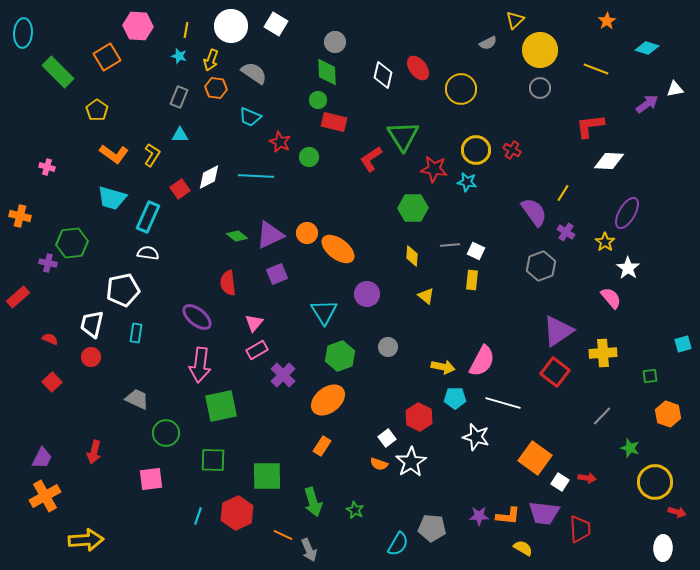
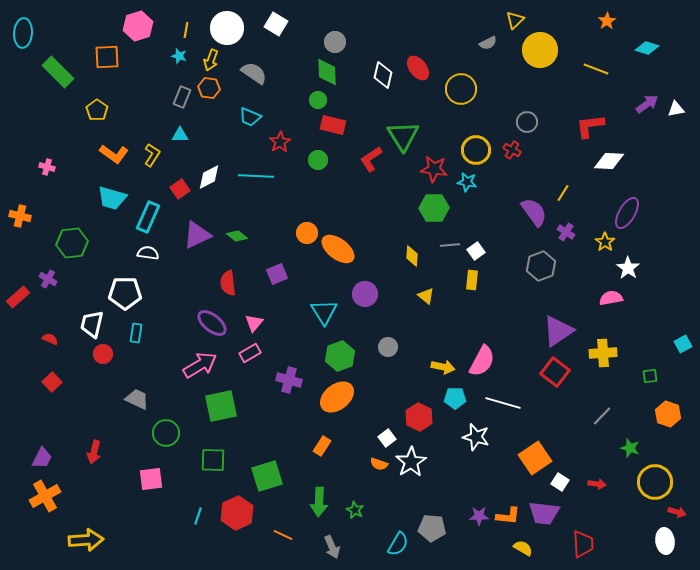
pink hexagon at (138, 26): rotated 20 degrees counterclockwise
white circle at (231, 26): moved 4 px left, 2 px down
orange square at (107, 57): rotated 28 degrees clockwise
orange hexagon at (216, 88): moved 7 px left
gray circle at (540, 88): moved 13 px left, 34 px down
white triangle at (675, 89): moved 1 px right, 20 px down
gray rectangle at (179, 97): moved 3 px right
red rectangle at (334, 122): moved 1 px left, 3 px down
red star at (280, 142): rotated 15 degrees clockwise
green circle at (309, 157): moved 9 px right, 3 px down
green hexagon at (413, 208): moved 21 px right
purple triangle at (270, 235): moved 73 px left
white square at (476, 251): rotated 30 degrees clockwise
purple cross at (48, 263): moved 16 px down; rotated 18 degrees clockwise
white pentagon at (123, 290): moved 2 px right, 3 px down; rotated 12 degrees clockwise
purple circle at (367, 294): moved 2 px left
pink semicircle at (611, 298): rotated 60 degrees counterclockwise
purple ellipse at (197, 317): moved 15 px right, 6 px down
cyan square at (683, 344): rotated 12 degrees counterclockwise
pink rectangle at (257, 350): moved 7 px left, 3 px down
red circle at (91, 357): moved 12 px right, 3 px up
pink arrow at (200, 365): rotated 128 degrees counterclockwise
purple cross at (283, 375): moved 6 px right, 5 px down; rotated 30 degrees counterclockwise
orange ellipse at (328, 400): moved 9 px right, 3 px up
orange square at (535, 458): rotated 20 degrees clockwise
green square at (267, 476): rotated 16 degrees counterclockwise
red arrow at (587, 478): moved 10 px right, 6 px down
green arrow at (313, 502): moved 6 px right; rotated 20 degrees clockwise
red trapezoid at (580, 529): moved 3 px right, 15 px down
white ellipse at (663, 548): moved 2 px right, 7 px up; rotated 10 degrees counterclockwise
gray arrow at (309, 550): moved 23 px right, 3 px up
